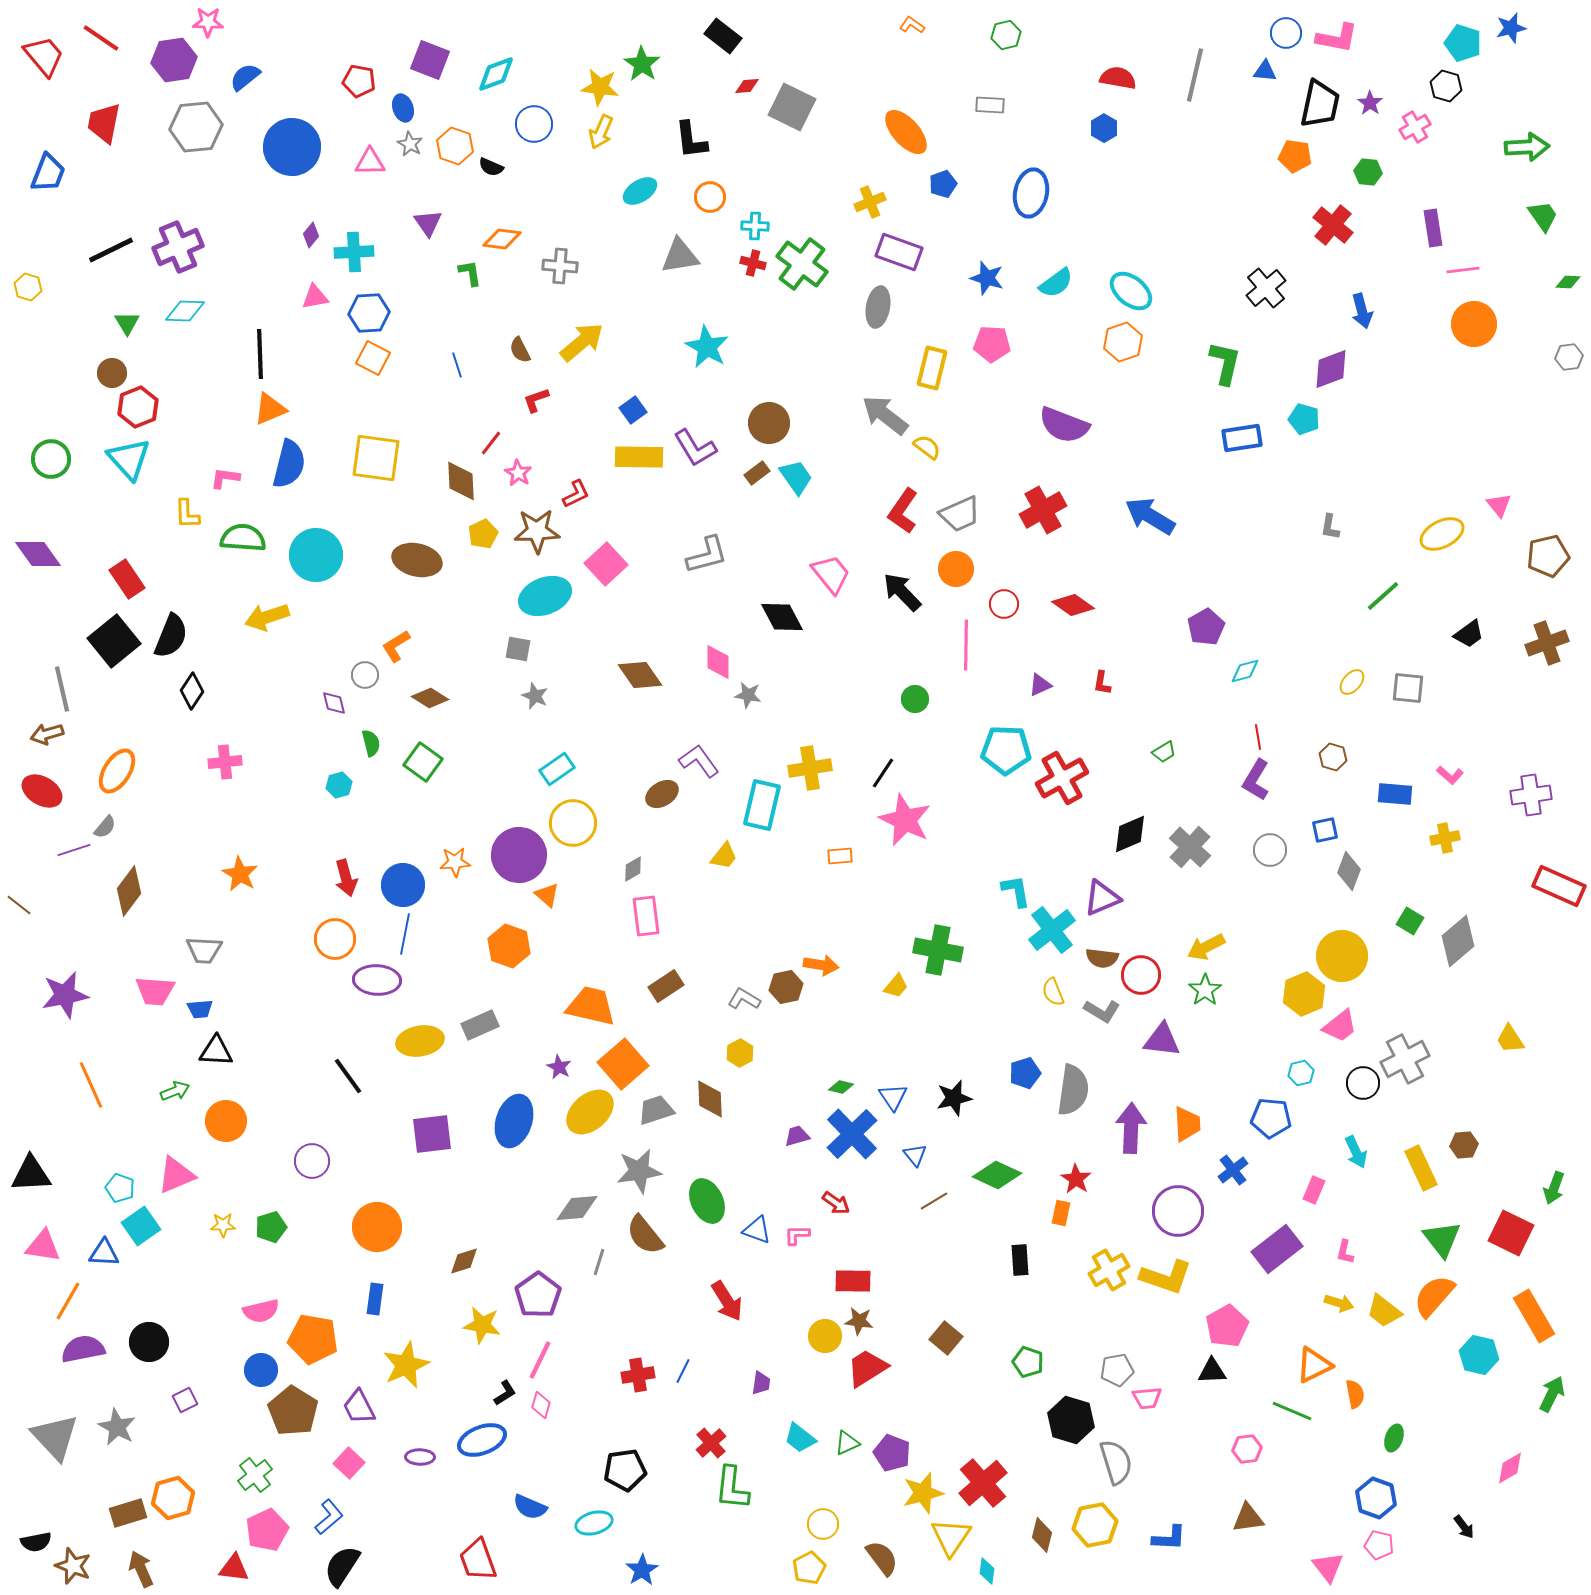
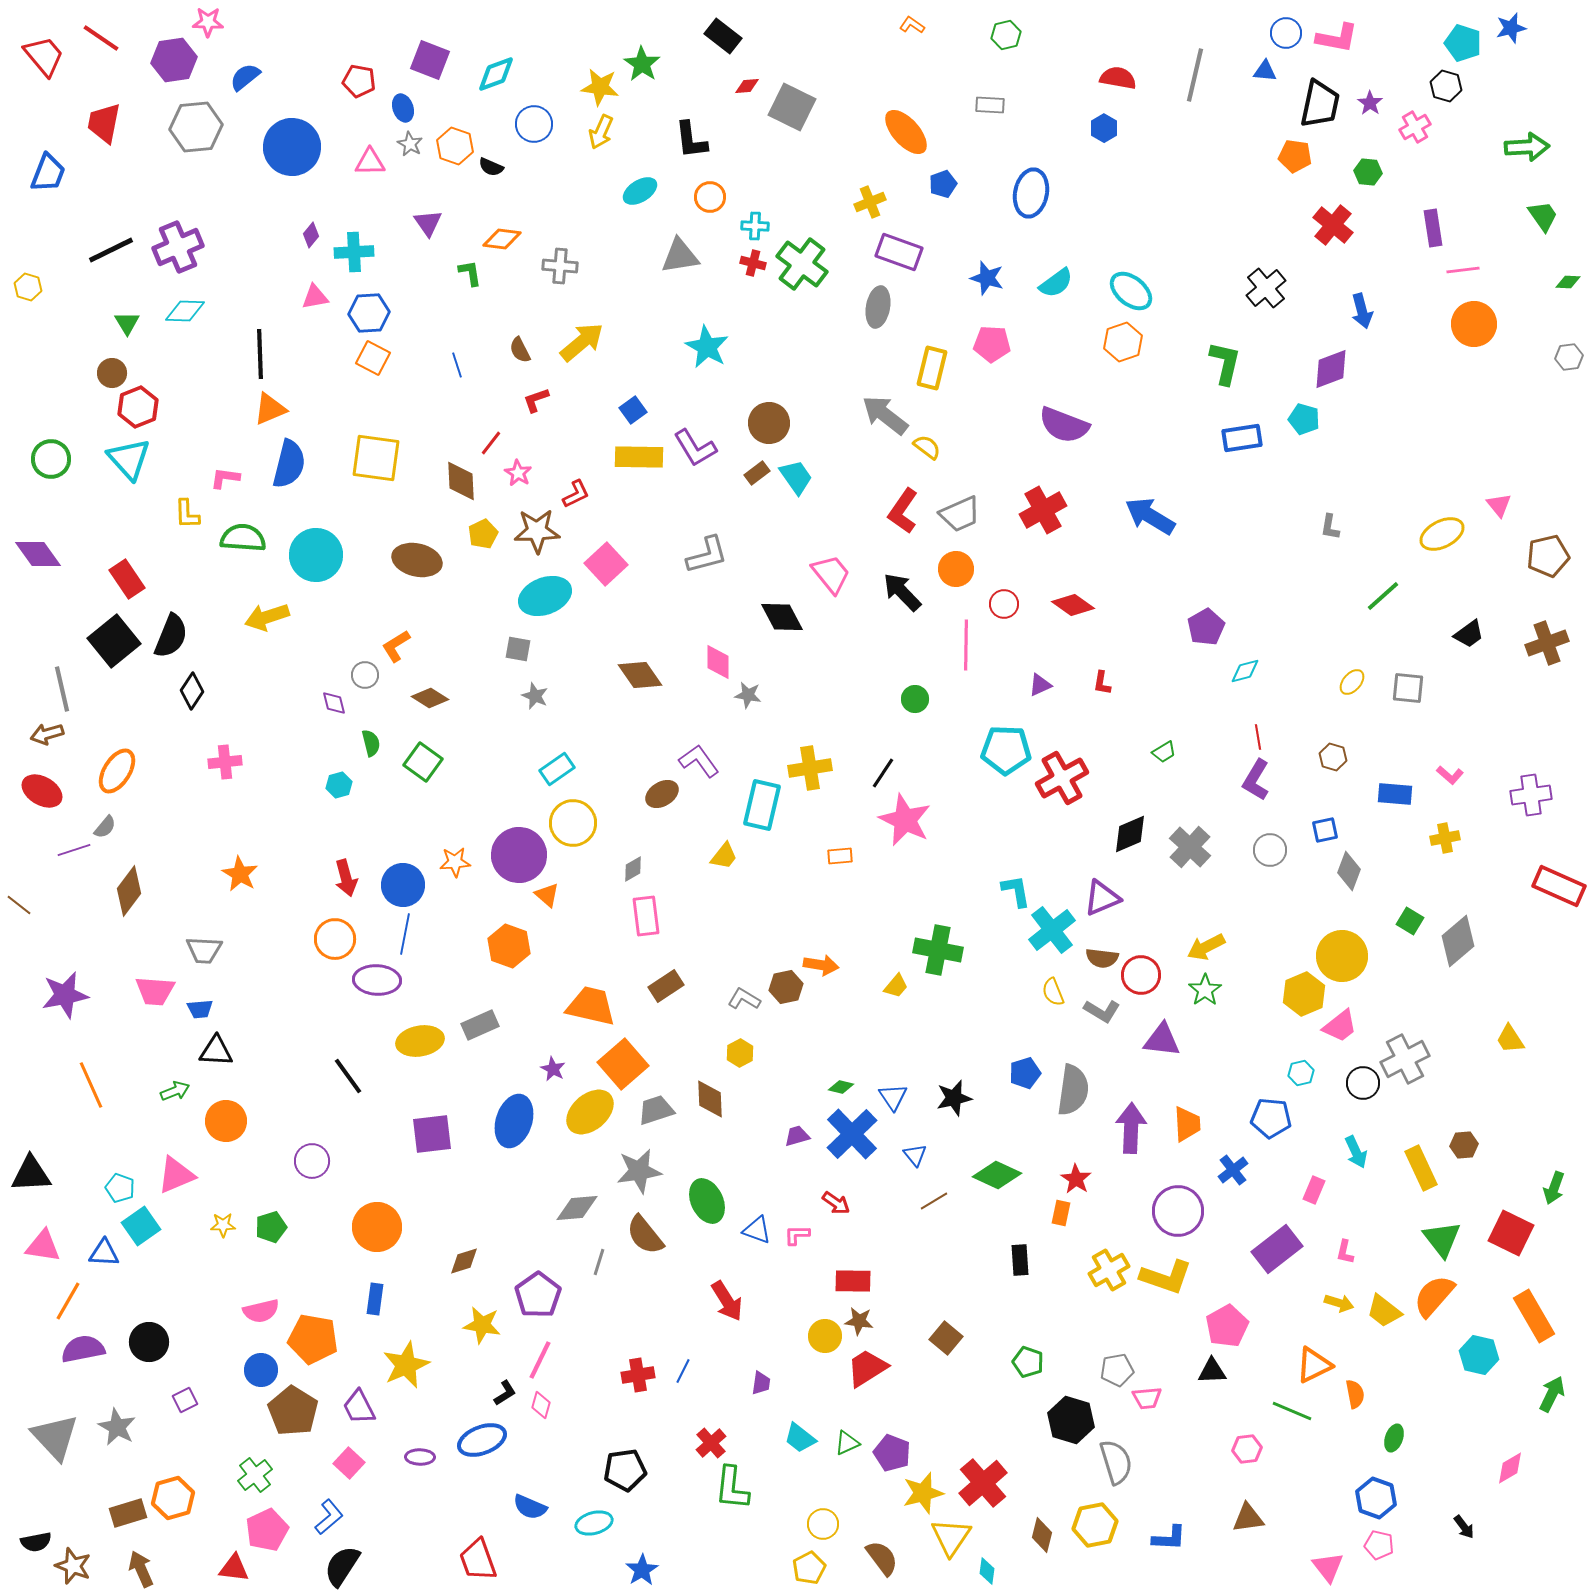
purple star at (559, 1067): moved 6 px left, 2 px down
